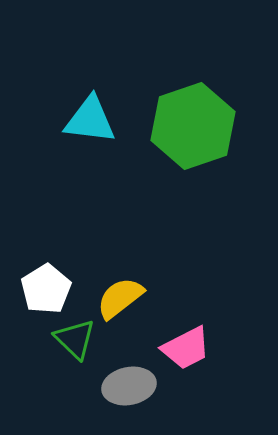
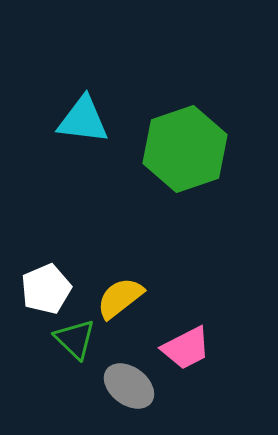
cyan triangle: moved 7 px left
green hexagon: moved 8 px left, 23 px down
white pentagon: rotated 9 degrees clockwise
gray ellipse: rotated 48 degrees clockwise
